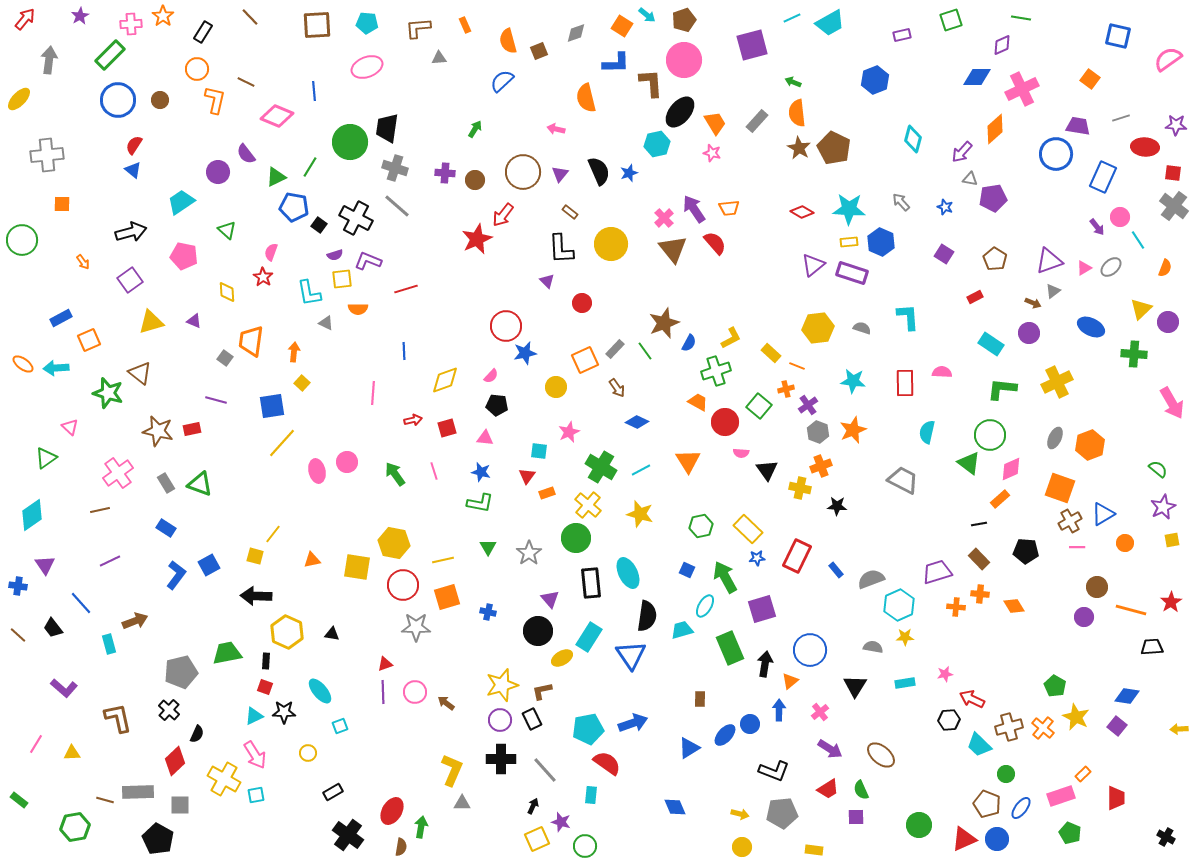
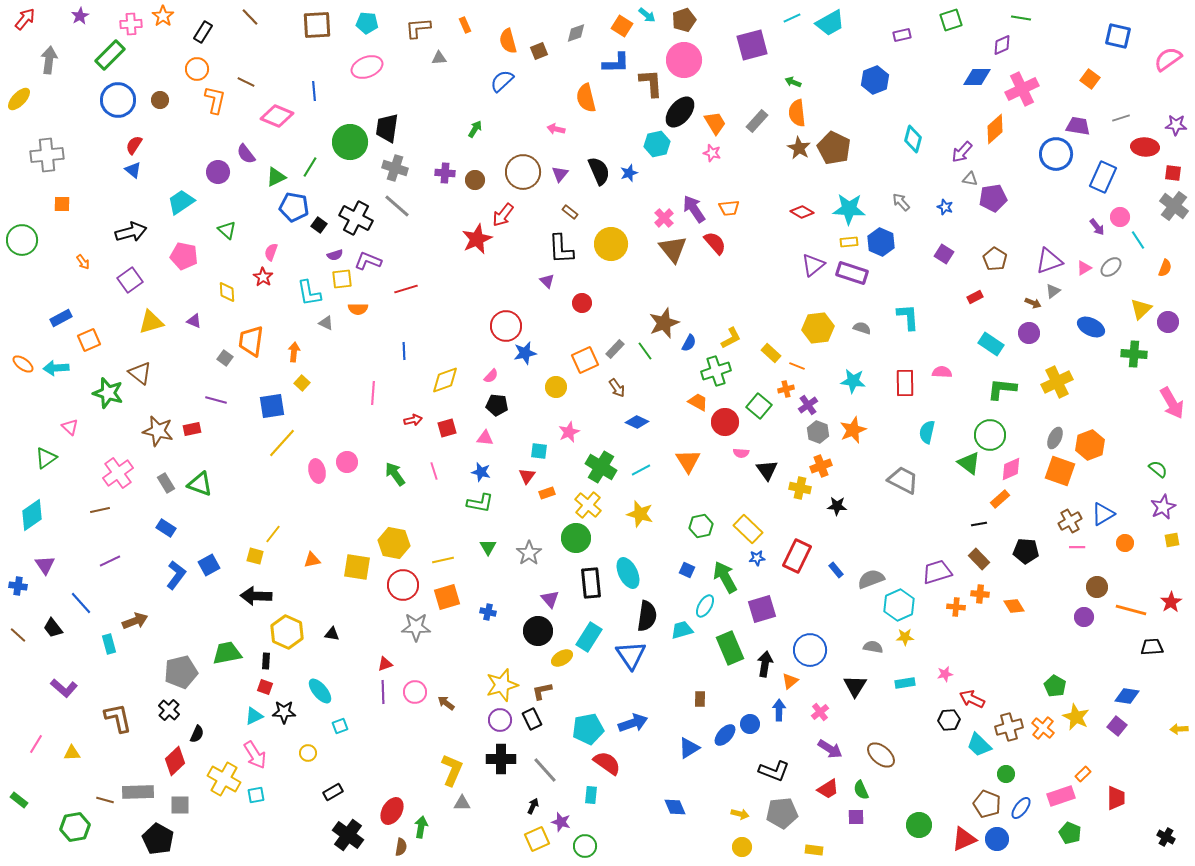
orange square at (1060, 488): moved 17 px up
